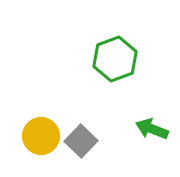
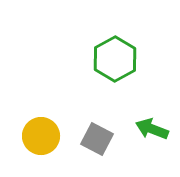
green hexagon: rotated 9 degrees counterclockwise
gray square: moved 16 px right, 2 px up; rotated 16 degrees counterclockwise
